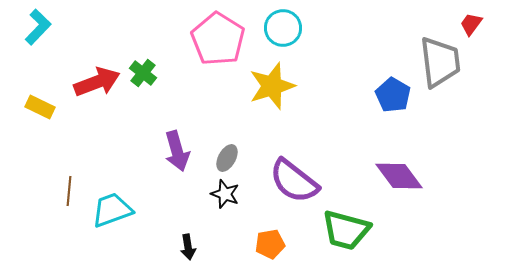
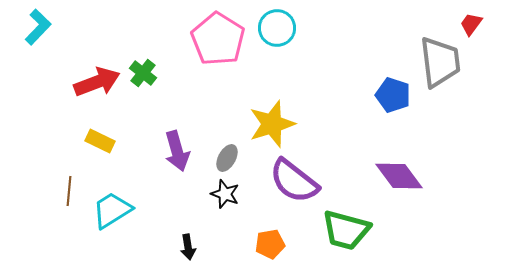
cyan circle: moved 6 px left
yellow star: moved 38 px down
blue pentagon: rotated 12 degrees counterclockwise
yellow rectangle: moved 60 px right, 34 px down
cyan trapezoid: rotated 12 degrees counterclockwise
